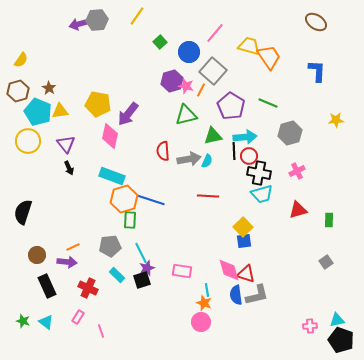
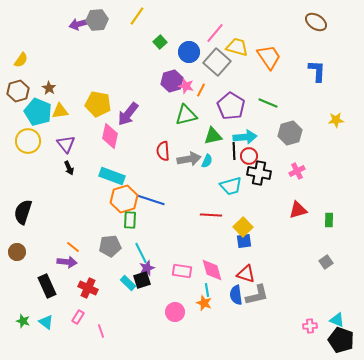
yellow trapezoid at (249, 46): moved 12 px left, 1 px down
gray square at (213, 71): moved 4 px right, 9 px up
cyan trapezoid at (262, 194): moved 31 px left, 8 px up
red line at (208, 196): moved 3 px right, 19 px down
orange line at (73, 247): rotated 64 degrees clockwise
brown circle at (37, 255): moved 20 px left, 3 px up
pink diamond at (229, 270): moved 17 px left
cyan rectangle at (117, 275): moved 11 px right, 8 px down
cyan triangle at (337, 320): rotated 35 degrees clockwise
pink circle at (201, 322): moved 26 px left, 10 px up
